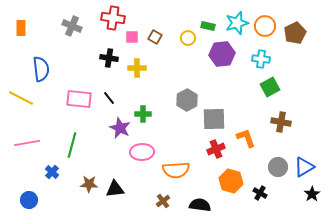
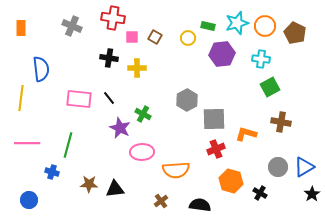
brown pentagon at (295, 33): rotated 20 degrees counterclockwise
yellow line at (21, 98): rotated 70 degrees clockwise
green cross at (143, 114): rotated 28 degrees clockwise
orange L-shape at (246, 138): moved 4 px up; rotated 55 degrees counterclockwise
pink line at (27, 143): rotated 10 degrees clockwise
green line at (72, 145): moved 4 px left
blue cross at (52, 172): rotated 24 degrees counterclockwise
brown cross at (163, 201): moved 2 px left
